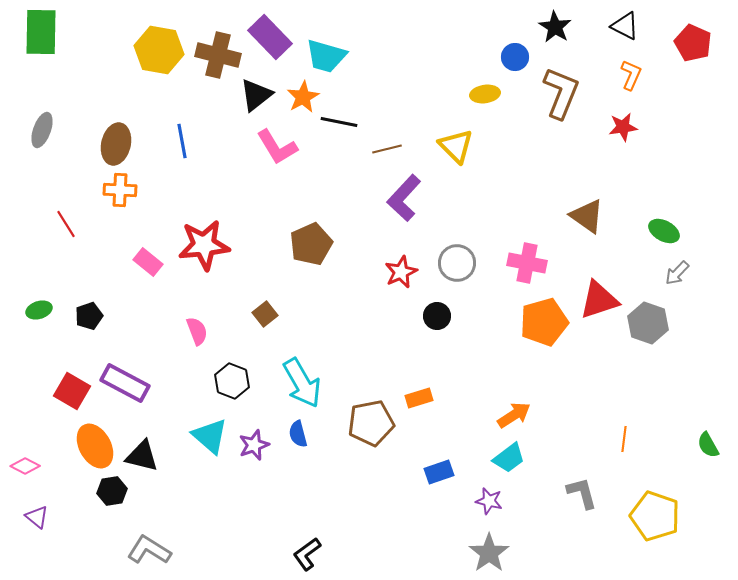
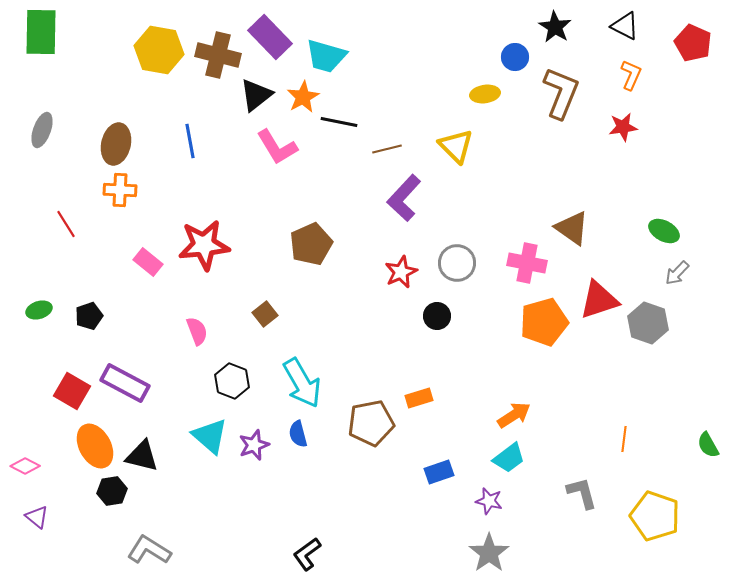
blue line at (182, 141): moved 8 px right
brown triangle at (587, 216): moved 15 px left, 12 px down
